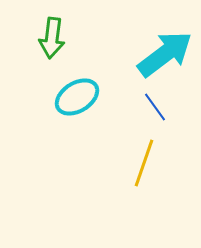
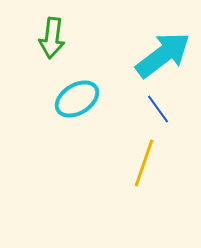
cyan arrow: moved 2 px left, 1 px down
cyan ellipse: moved 2 px down
blue line: moved 3 px right, 2 px down
